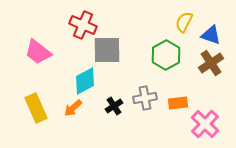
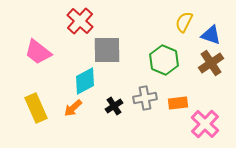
red cross: moved 3 px left, 4 px up; rotated 20 degrees clockwise
green hexagon: moved 2 px left, 5 px down; rotated 8 degrees counterclockwise
